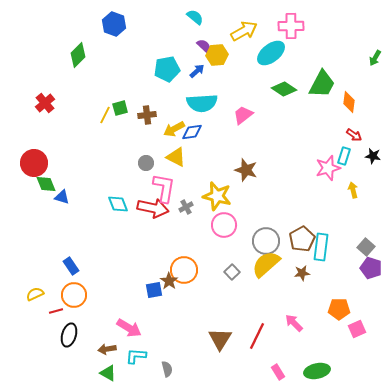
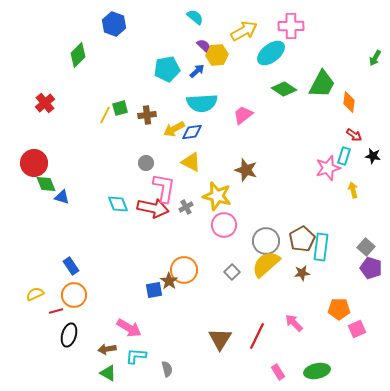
yellow triangle at (176, 157): moved 15 px right, 5 px down
